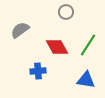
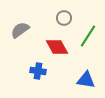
gray circle: moved 2 px left, 6 px down
green line: moved 9 px up
blue cross: rotated 14 degrees clockwise
